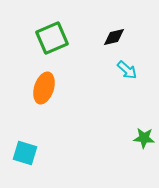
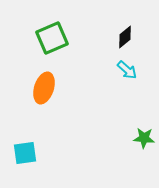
black diamond: moved 11 px right; rotated 25 degrees counterclockwise
cyan square: rotated 25 degrees counterclockwise
